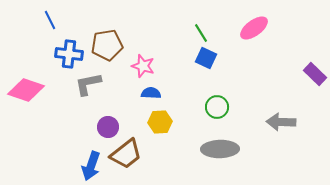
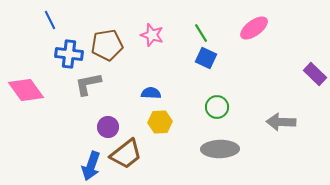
pink star: moved 9 px right, 31 px up
pink diamond: rotated 36 degrees clockwise
